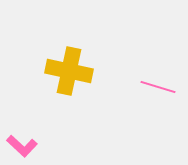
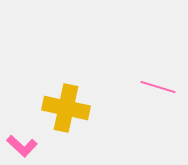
yellow cross: moved 3 px left, 37 px down
